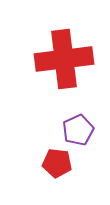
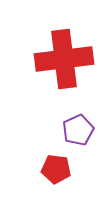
red pentagon: moved 1 px left, 6 px down
